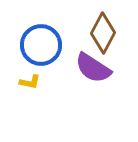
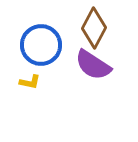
brown diamond: moved 9 px left, 5 px up
purple semicircle: moved 3 px up
